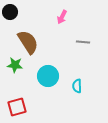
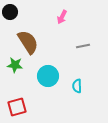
gray line: moved 4 px down; rotated 16 degrees counterclockwise
